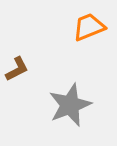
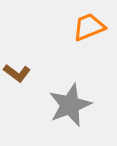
brown L-shape: moved 4 px down; rotated 64 degrees clockwise
